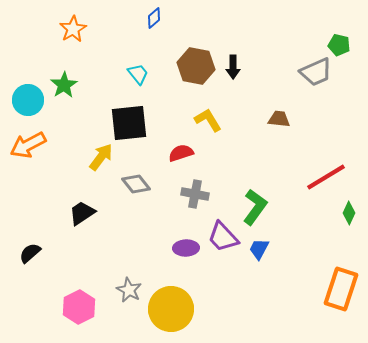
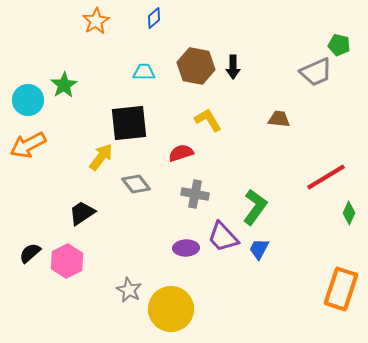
orange star: moved 23 px right, 8 px up
cyan trapezoid: moved 6 px right, 2 px up; rotated 50 degrees counterclockwise
pink hexagon: moved 12 px left, 46 px up
